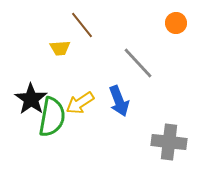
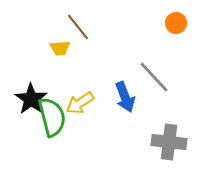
brown line: moved 4 px left, 2 px down
gray line: moved 16 px right, 14 px down
blue arrow: moved 6 px right, 4 px up
green semicircle: rotated 24 degrees counterclockwise
